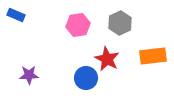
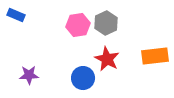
gray hexagon: moved 14 px left
orange rectangle: moved 2 px right
blue circle: moved 3 px left
